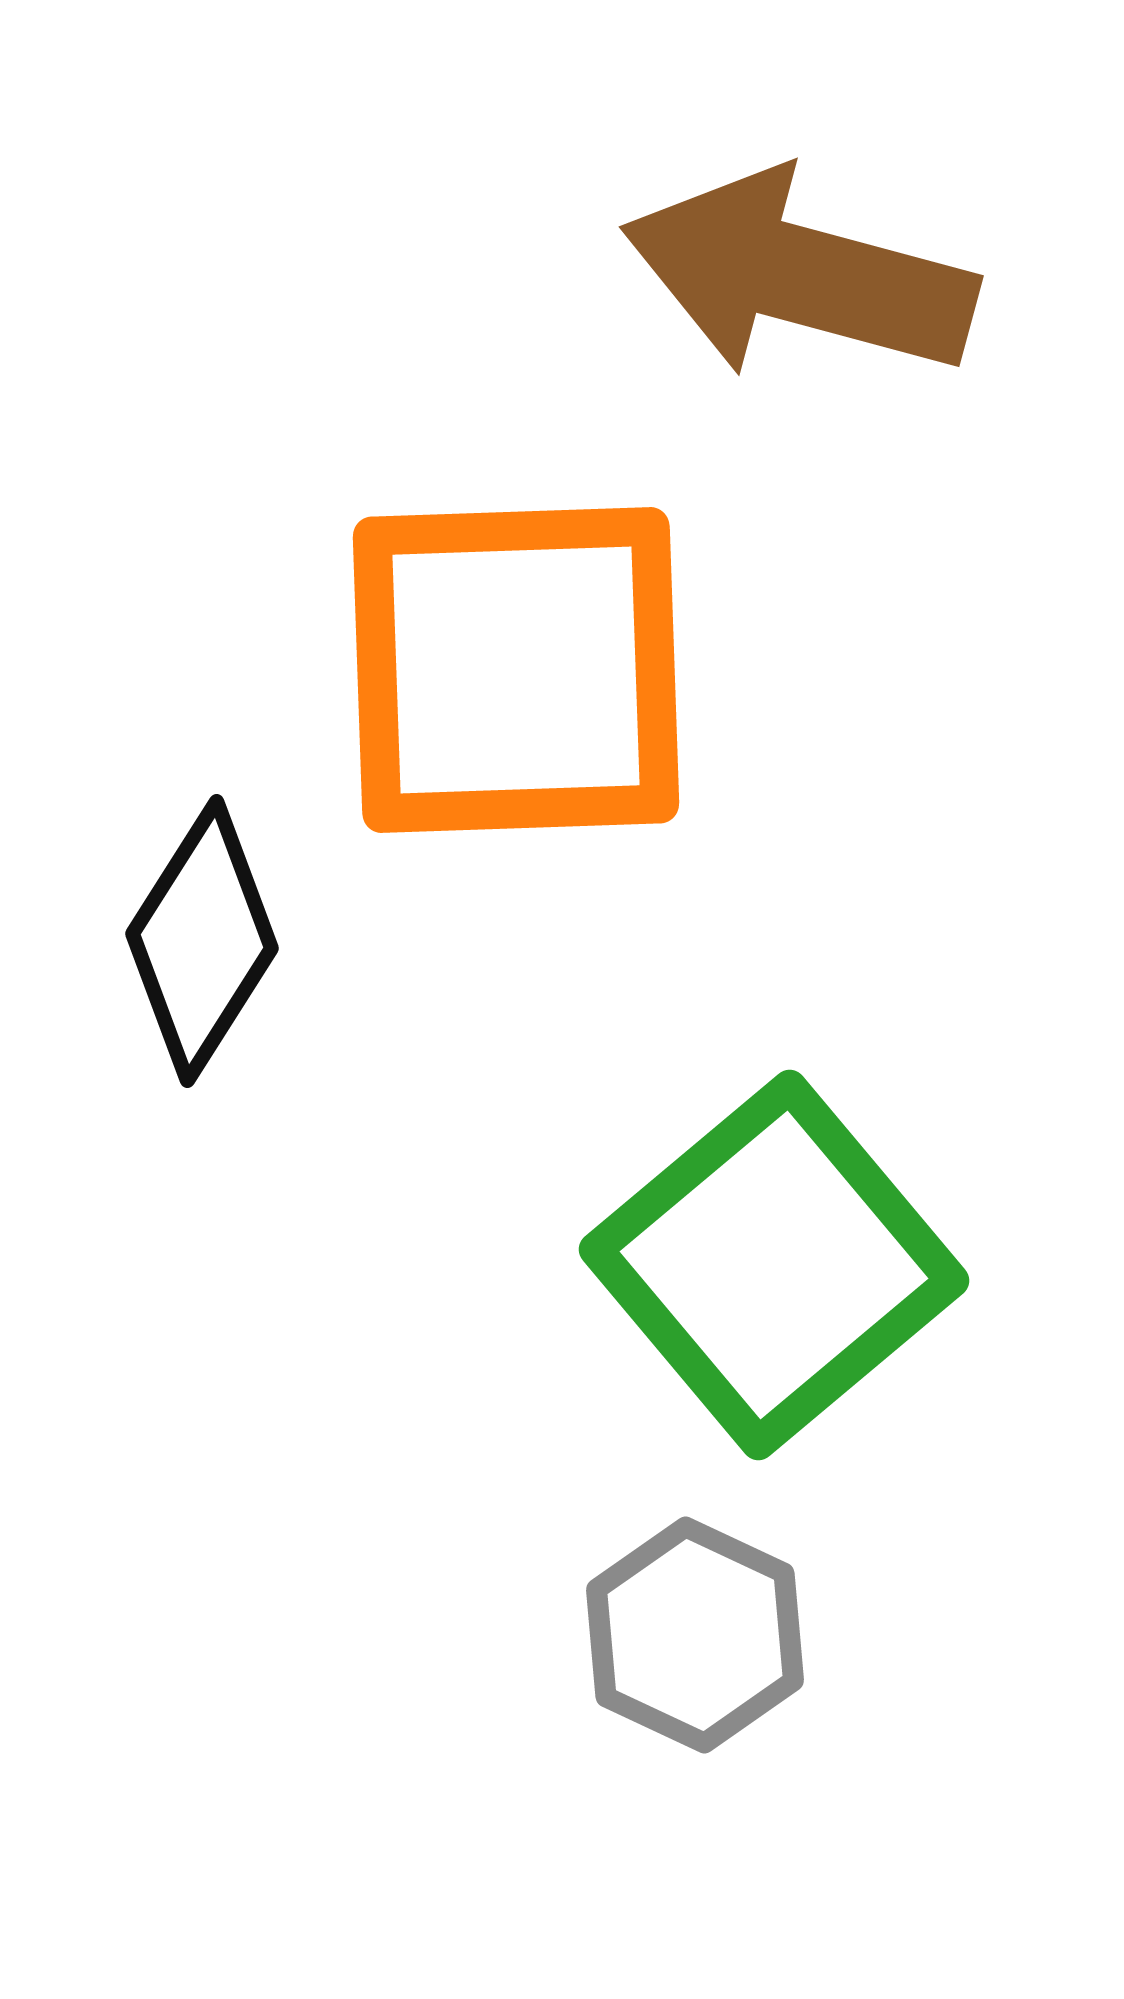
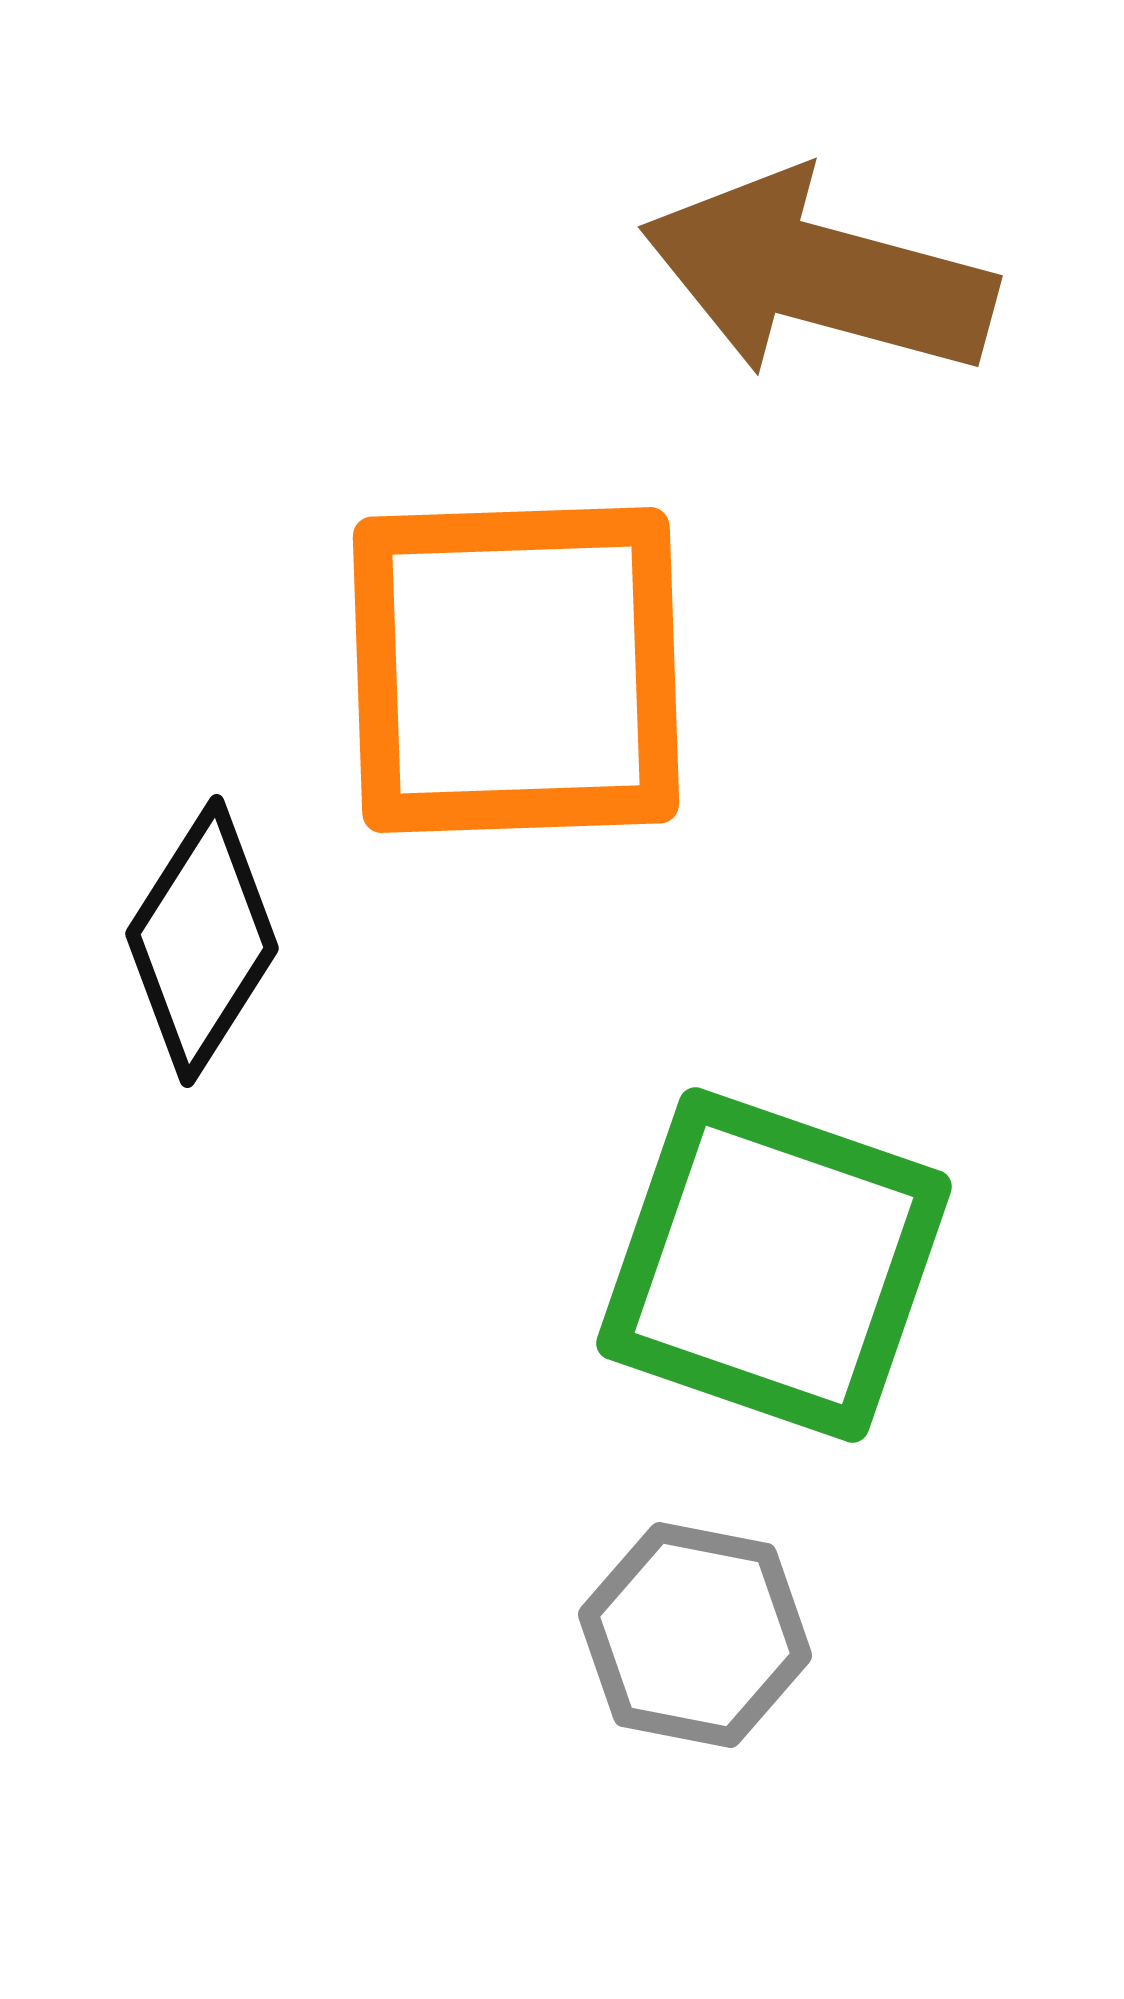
brown arrow: moved 19 px right
green square: rotated 31 degrees counterclockwise
gray hexagon: rotated 14 degrees counterclockwise
